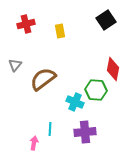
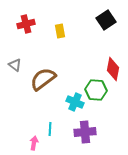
gray triangle: rotated 32 degrees counterclockwise
